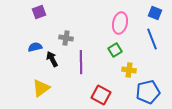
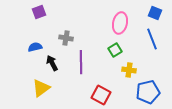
black arrow: moved 4 px down
